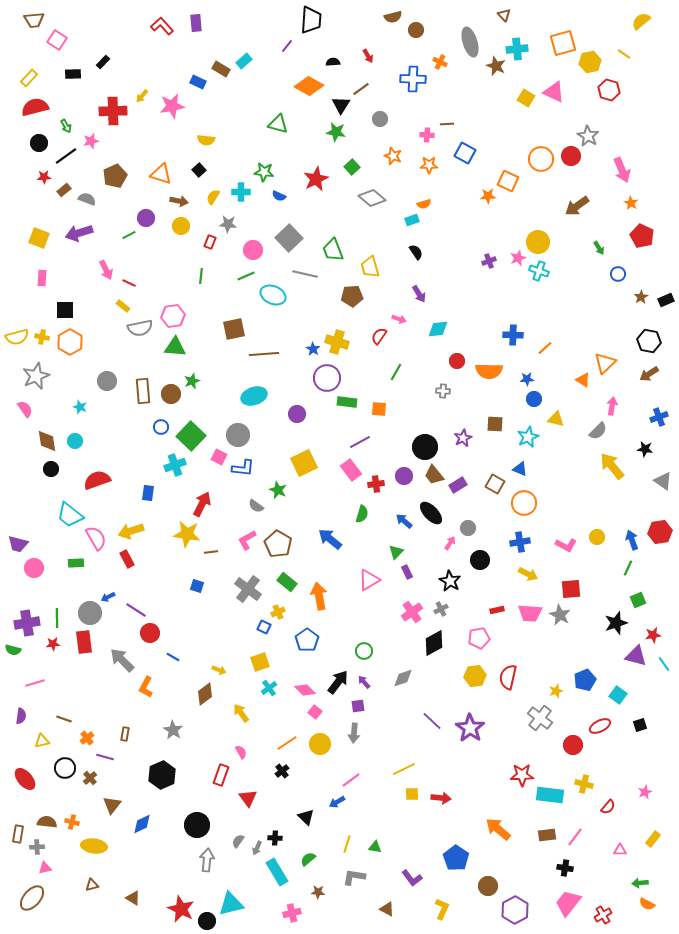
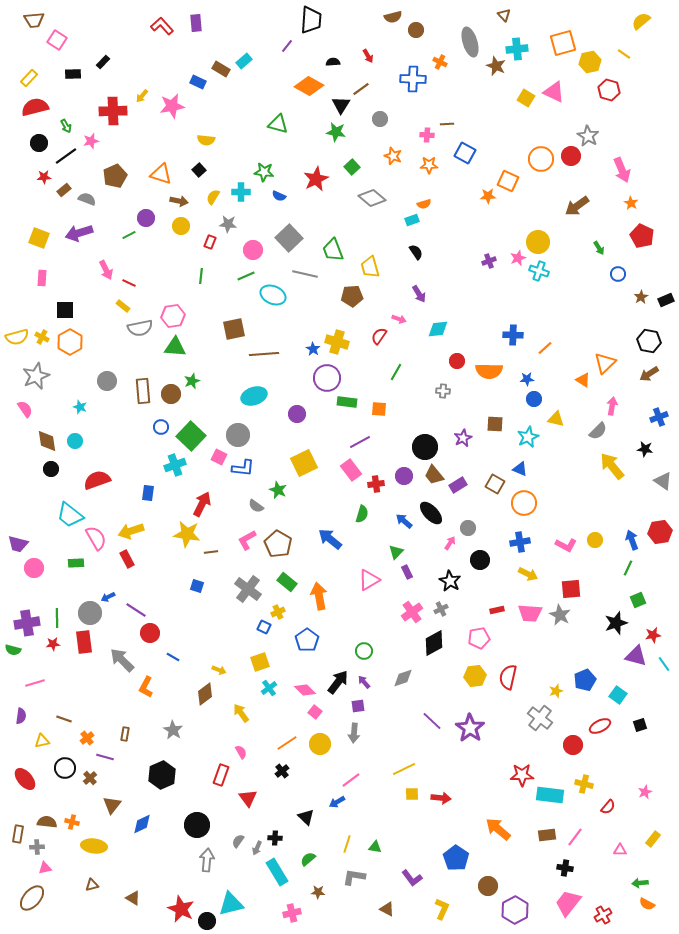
yellow cross at (42, 337): rotated 16 degrees clockwise
yellow circle at (597, 537): moved 2 px left, 3 px down
